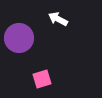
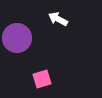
purple circle: moved 2 px left
